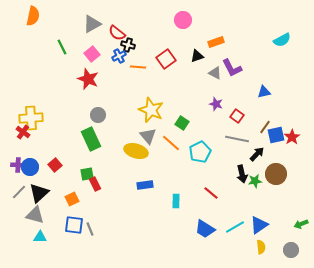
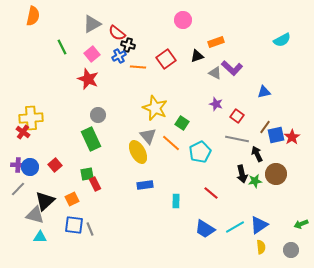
purple L-shape at (232, 68): rotated 20 degrees counterclockwise
yellow star at (151, 110): moved 4 px right, 2 px up
yellow ellipse at (136, 151): moved 2 px right, 1 px down; rotated 45 degrees clockwise
black arrow at (257, 154): rotated 70 degrees counterclockwise
gray line at (19, 192): moved 1 px left, 3 px up
black triangle at (39, 193): moved 6 px right, 8 px down
